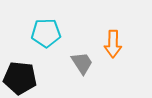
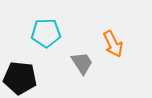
orange arrow: rotated 28 degrees counterclockwise
